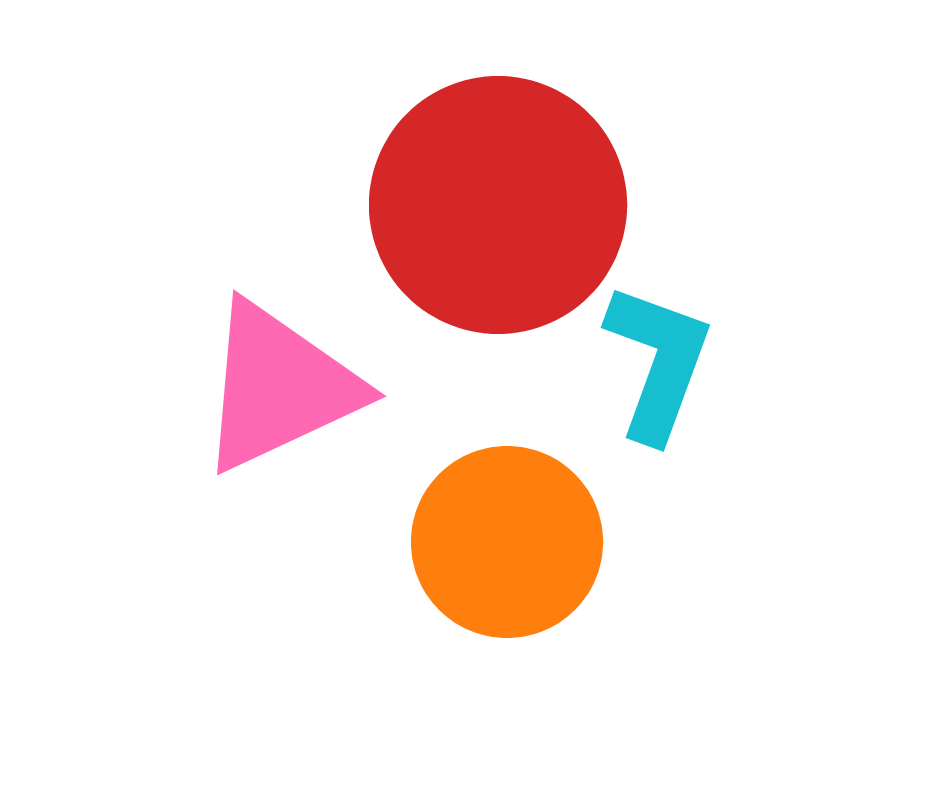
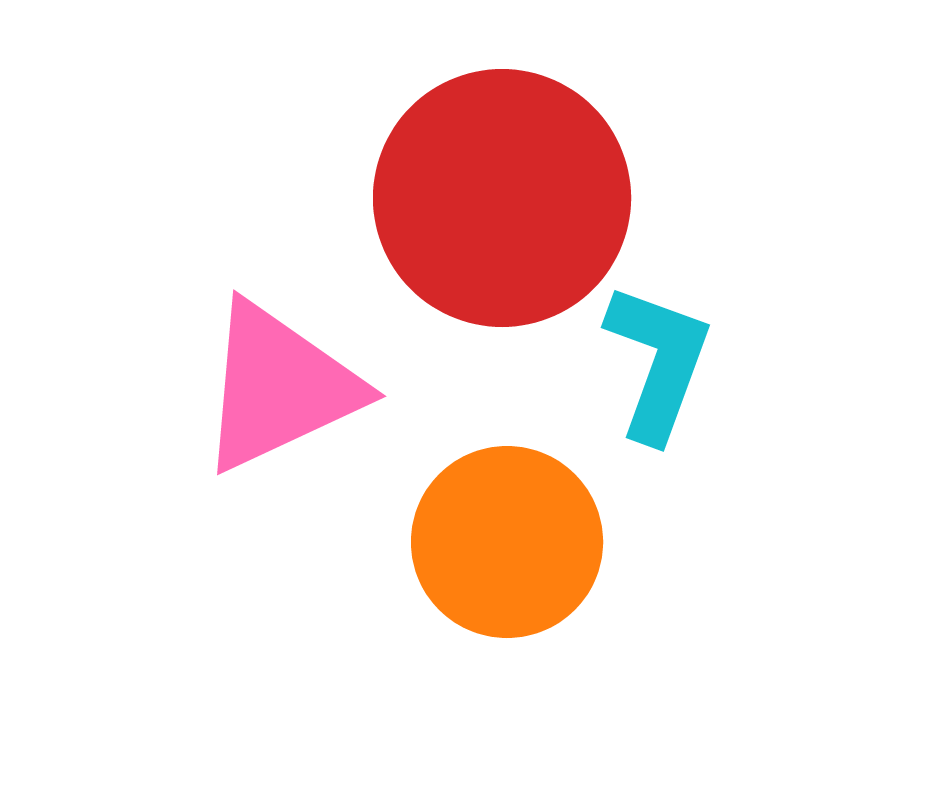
red circle: moved 4 px right, 7 px up
